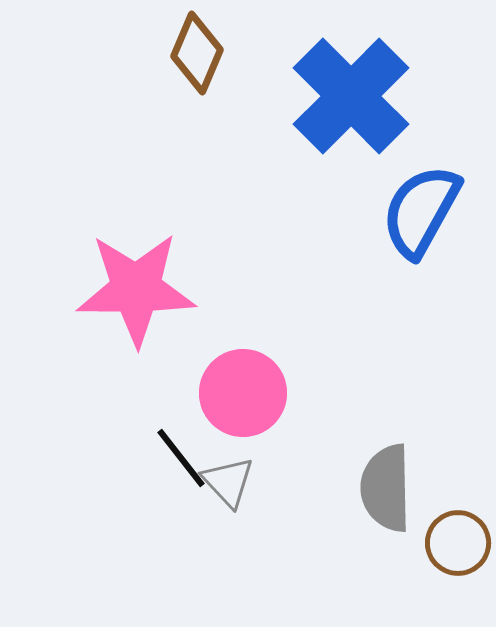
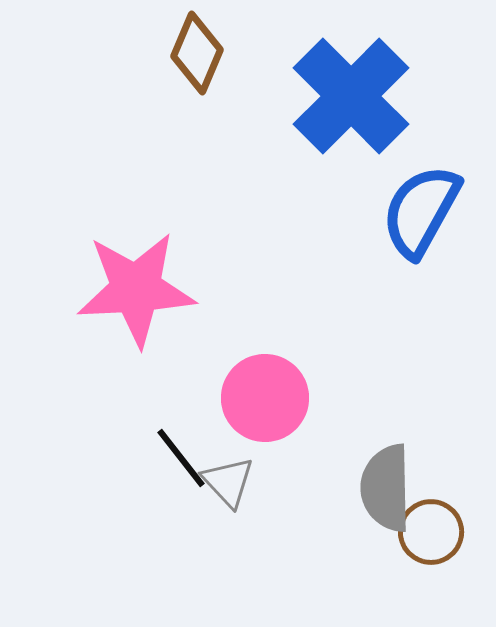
pink star: rotated 3 degrees counterclockwise
pink circle: moved 22 px right, 5 px down
brown circle: moved 27 px left, 11 px up
